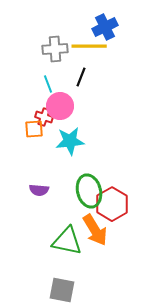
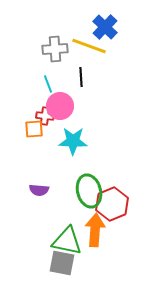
blue cross: rotated 20 degrees counterclockwise
yellow line: rotated 20 degrees clockwise
black line: rotated 24 degrees counterclockwise
red cross: moved 1 px right, 1 px up; rotated 12 degrees counterclockwise
cyan star: moved 3 px right; rotated 8 degrees clockwise
red hexagon: rotated 8 degrees clockwise
orange arrow: rotated 144 degrees counterclockwise
gray square: moved 27 px up
